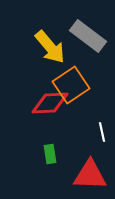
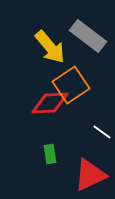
white line: rotated 42 degrees counterclockwise
red triangle: rotated 27 degrees counterclockwise
